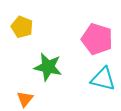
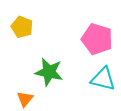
green star: moved 1 px right, 5 px down
